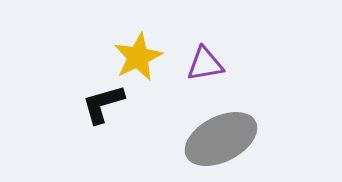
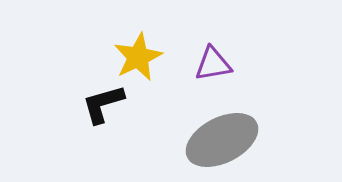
purple triangle: moved 8 px right
gray ellipse: moved 1 px right, 1 px down
